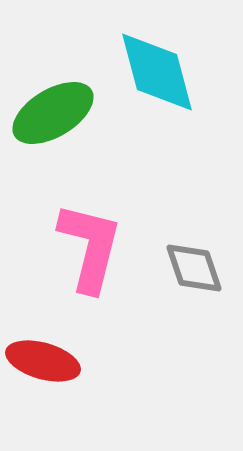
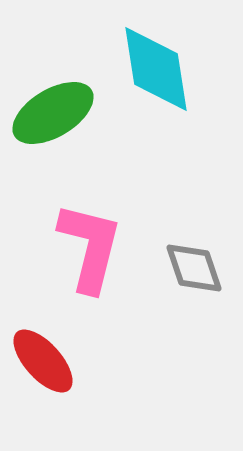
cyan diamond: moved 1 px left, 3 px up; rotated 6 degrees clockwise
red ellipse: rotated 32 degrees clockwise
